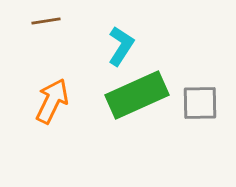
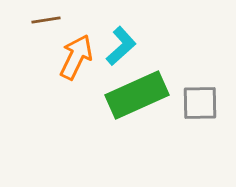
brown line: moved 1 px up
cyan L-shape: rotated 15 degrees clockwise
orange arrow: moved 24 px right, 44 px up
